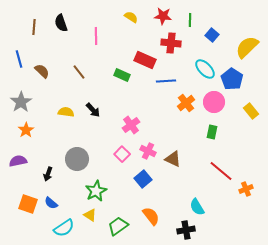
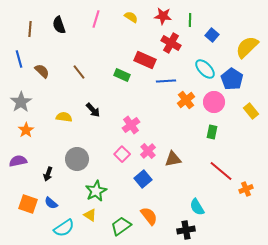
black semicircle at (61, 23): moved 2 px left, 2 px down
brown line at (34, 27): moved 4 px left, 2 px down
pink line at (96, 36): moved 17 px up; rotated 18 degrees clockwise
red cross at (171, 43): rotated 24 degrees clockwise
orange cross at (186, 103): moved 3 px up
yellow semicircle at (66, 112): moved 2 px left, 5 px down
pink cross at (148, 151): rotated 21 degrees clockwise
brown triangle at (173, 159): rotated 36 degrees counterclockwise
orange semicircle at (151, 216): moved 2 px left
green trapezoid at (118, 226): moved 3 px right
